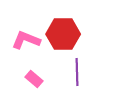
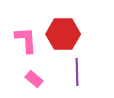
pink L-shape: rotated 64 degrees clockwise
